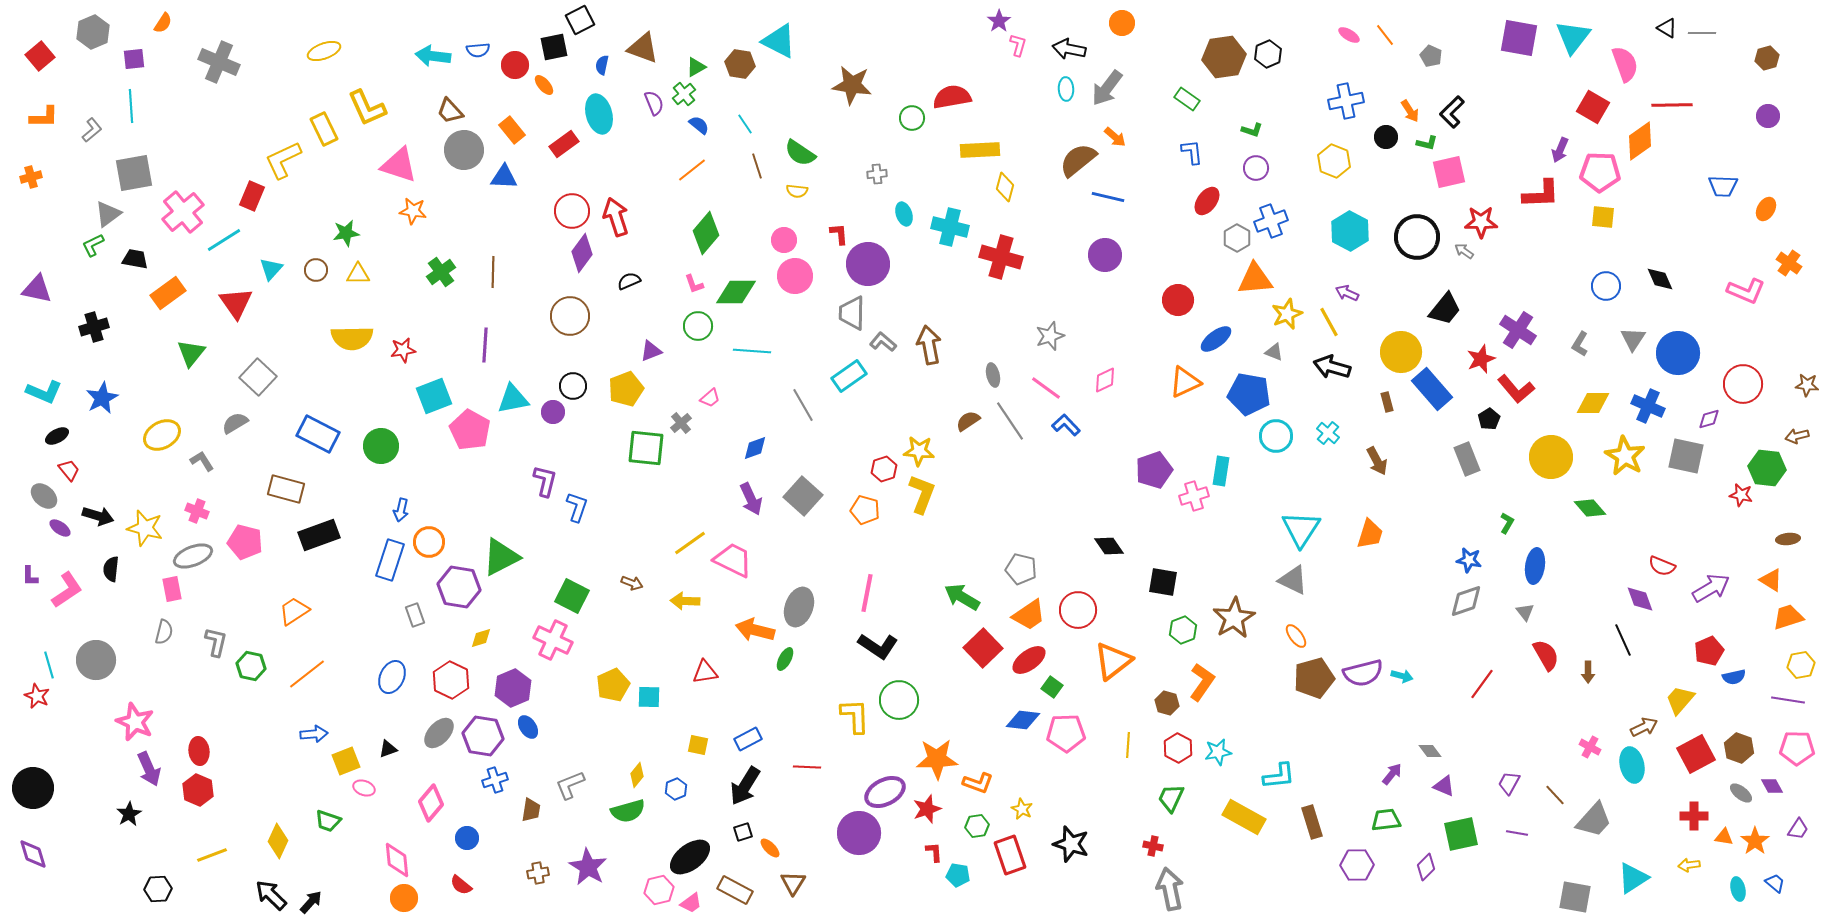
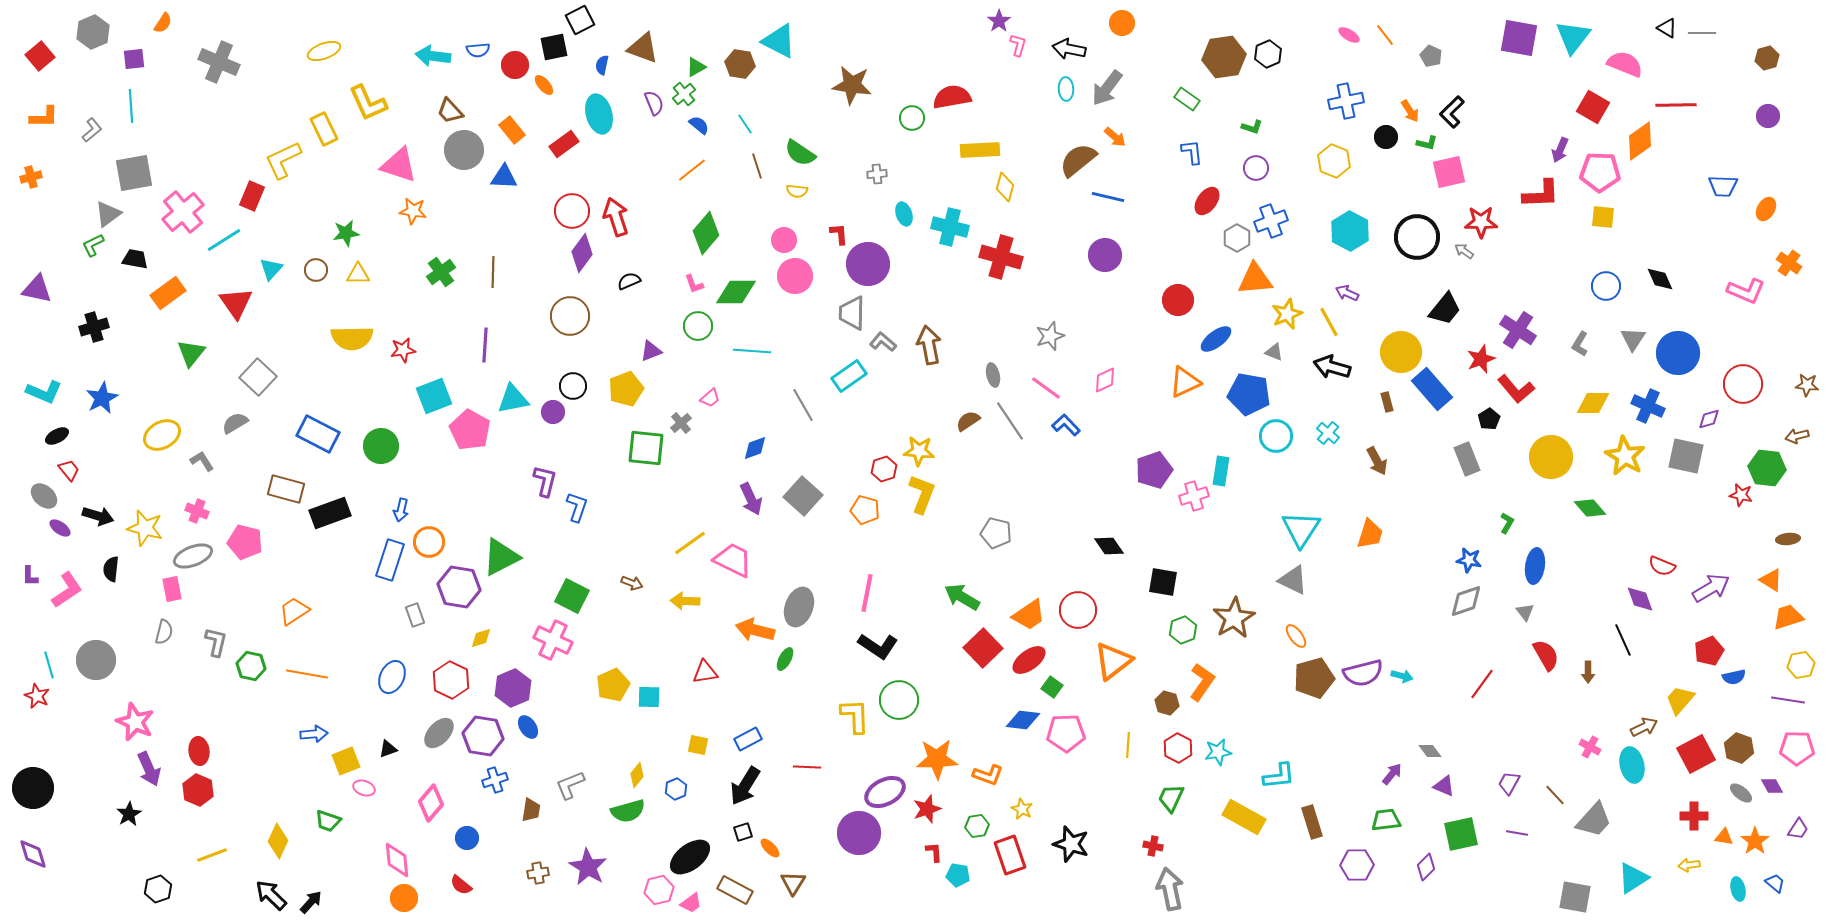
pink semicircle at (1625, 64): rotated 48 degrees counterclockwise
red line at (1672, 105): moved 4 px right
yellow L-shape at (367, 108): moved 1 px right, 5 px up
green L-shape at (1252, 130): moved 3 px up
black rectangle at (319, 535): moved 11 px right, 22 px up
gray pentagon at (1021, 569): moved 25 px left, 36 px up
orange line at (307, 674): rotated 48 degrees clockwise
orange L-shape at (978, 783): moved 10 px right, 8 px up
black hexagon at (158, 889): rotated 16 degrees counterclockwise
